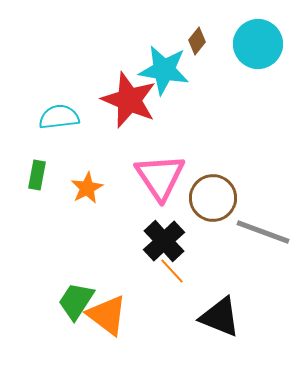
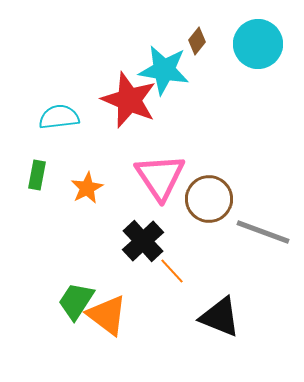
brown circle: moved 4 px left, 1 px down
black cross: moved 21 px left
